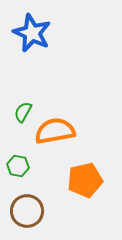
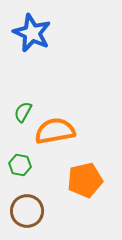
green hexagon: moved 2 px right, 1 px up
